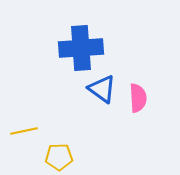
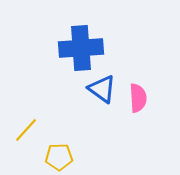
yellow line: moved 2 px right, 1 px up; rotated 36 degrees counterclockwise
